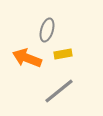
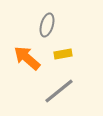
gray ellipse: moved 5 px up
orange arrow: rotated 20 degrees clockwise
